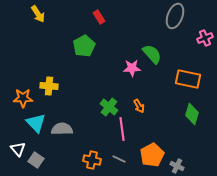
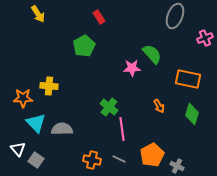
orange arrow: moved 20 px right
